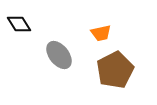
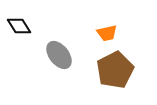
black diamond: moved 2 px down
orange trapezoid: moved 6 px right
